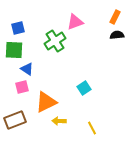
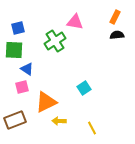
pink triangle: rotated 30 degrees clockwise
